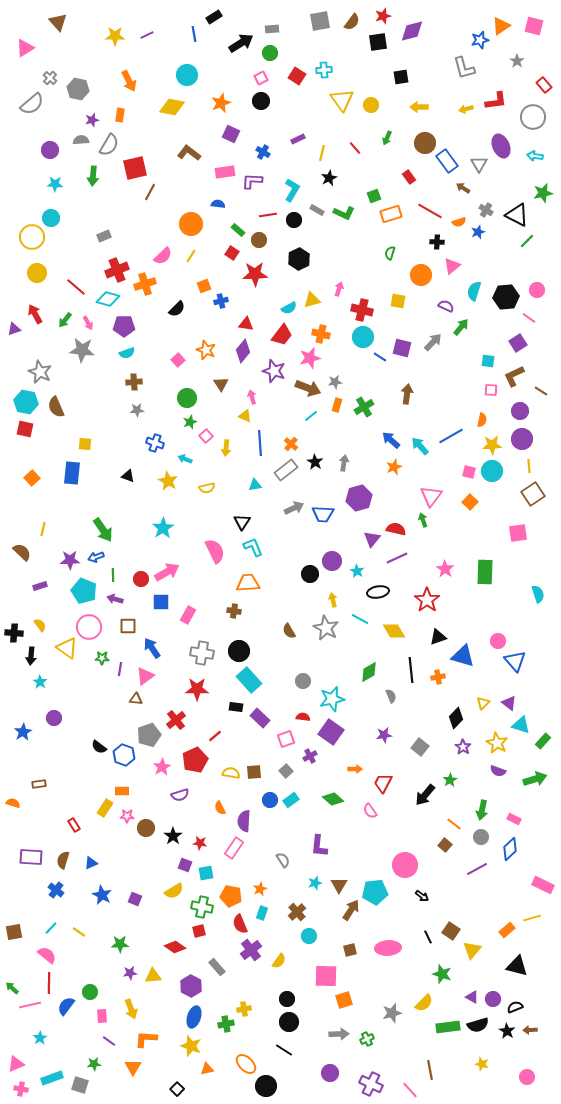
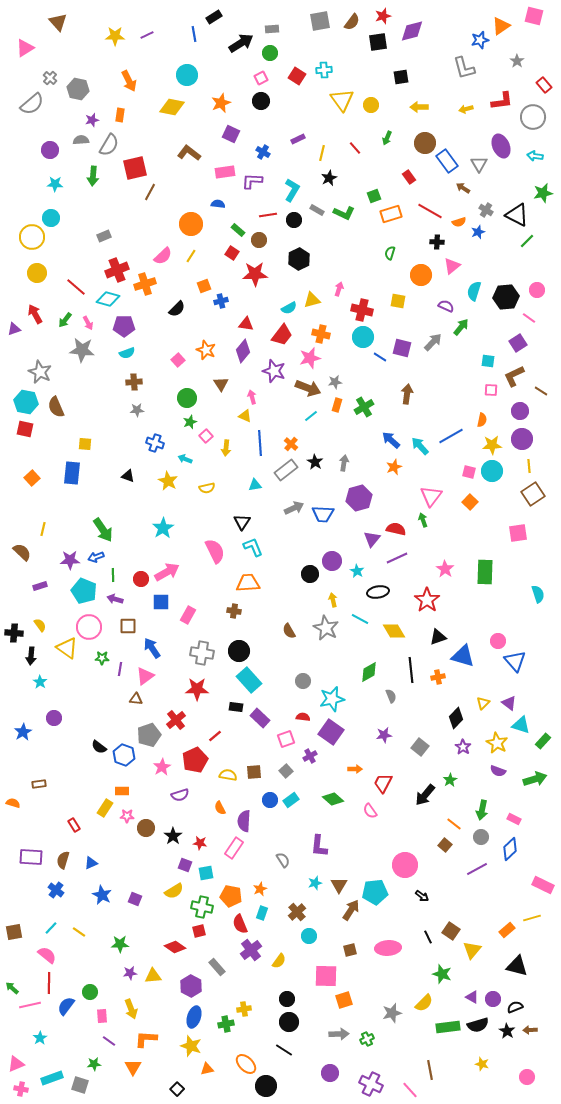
pink square at (534, 26): moved 10 px up
red L-shape at (496, 101): moved 6 px right
yellow semicircle at (231, 773): moved 3 px left, 2 px down
